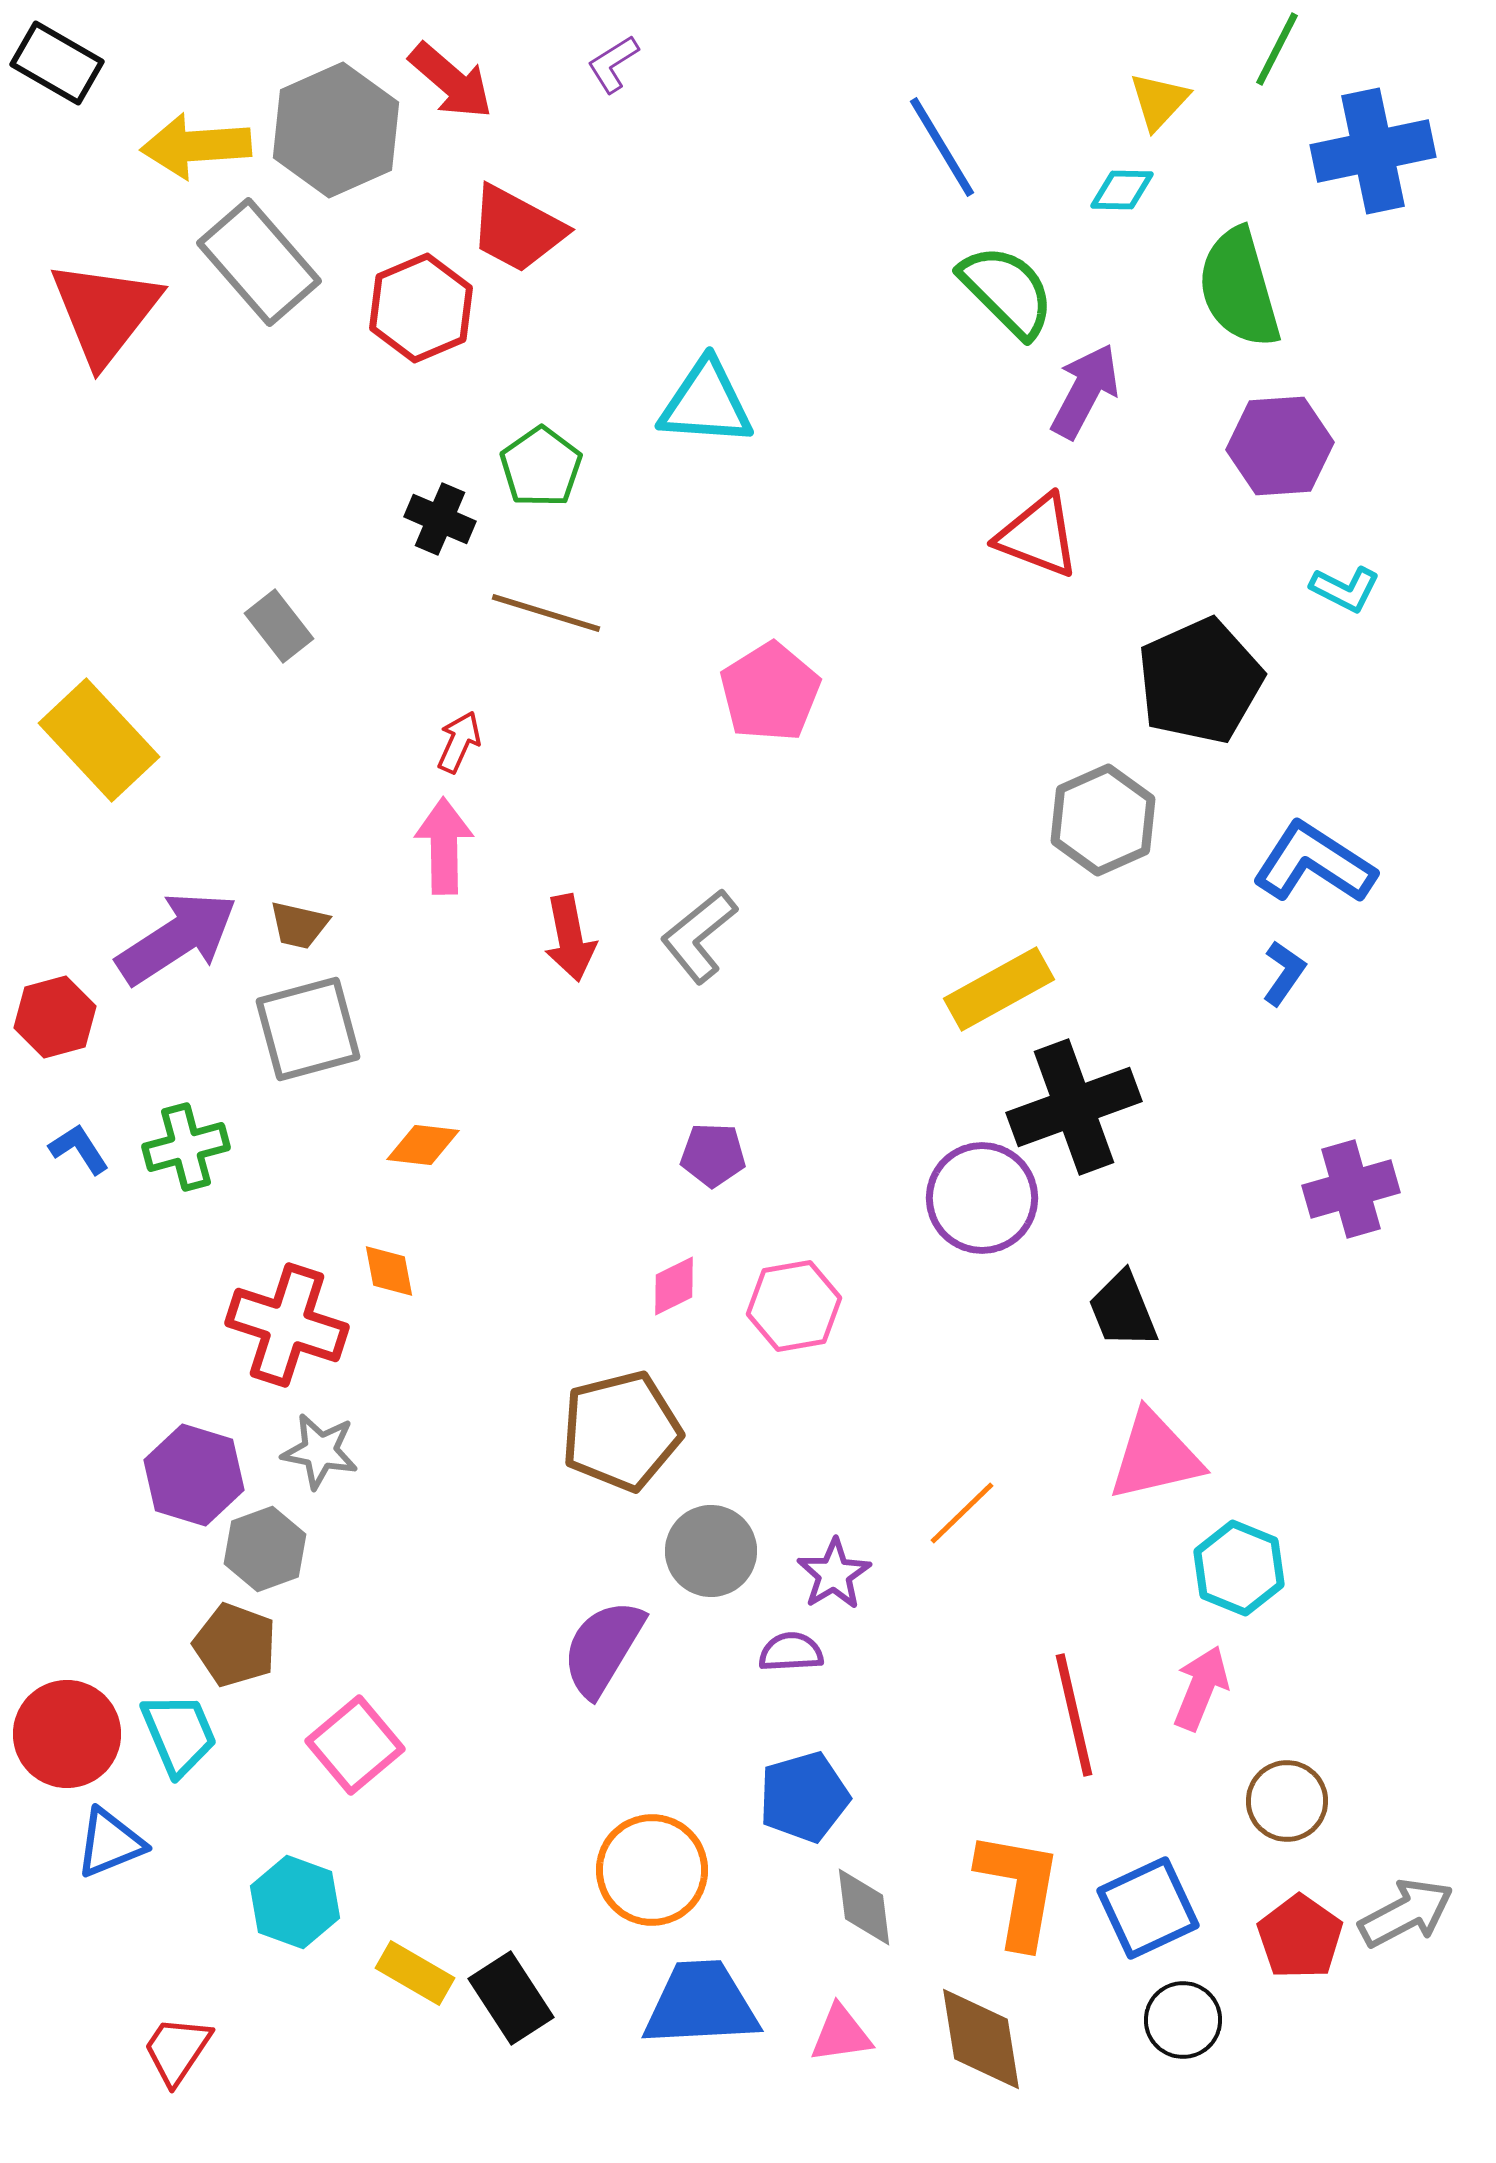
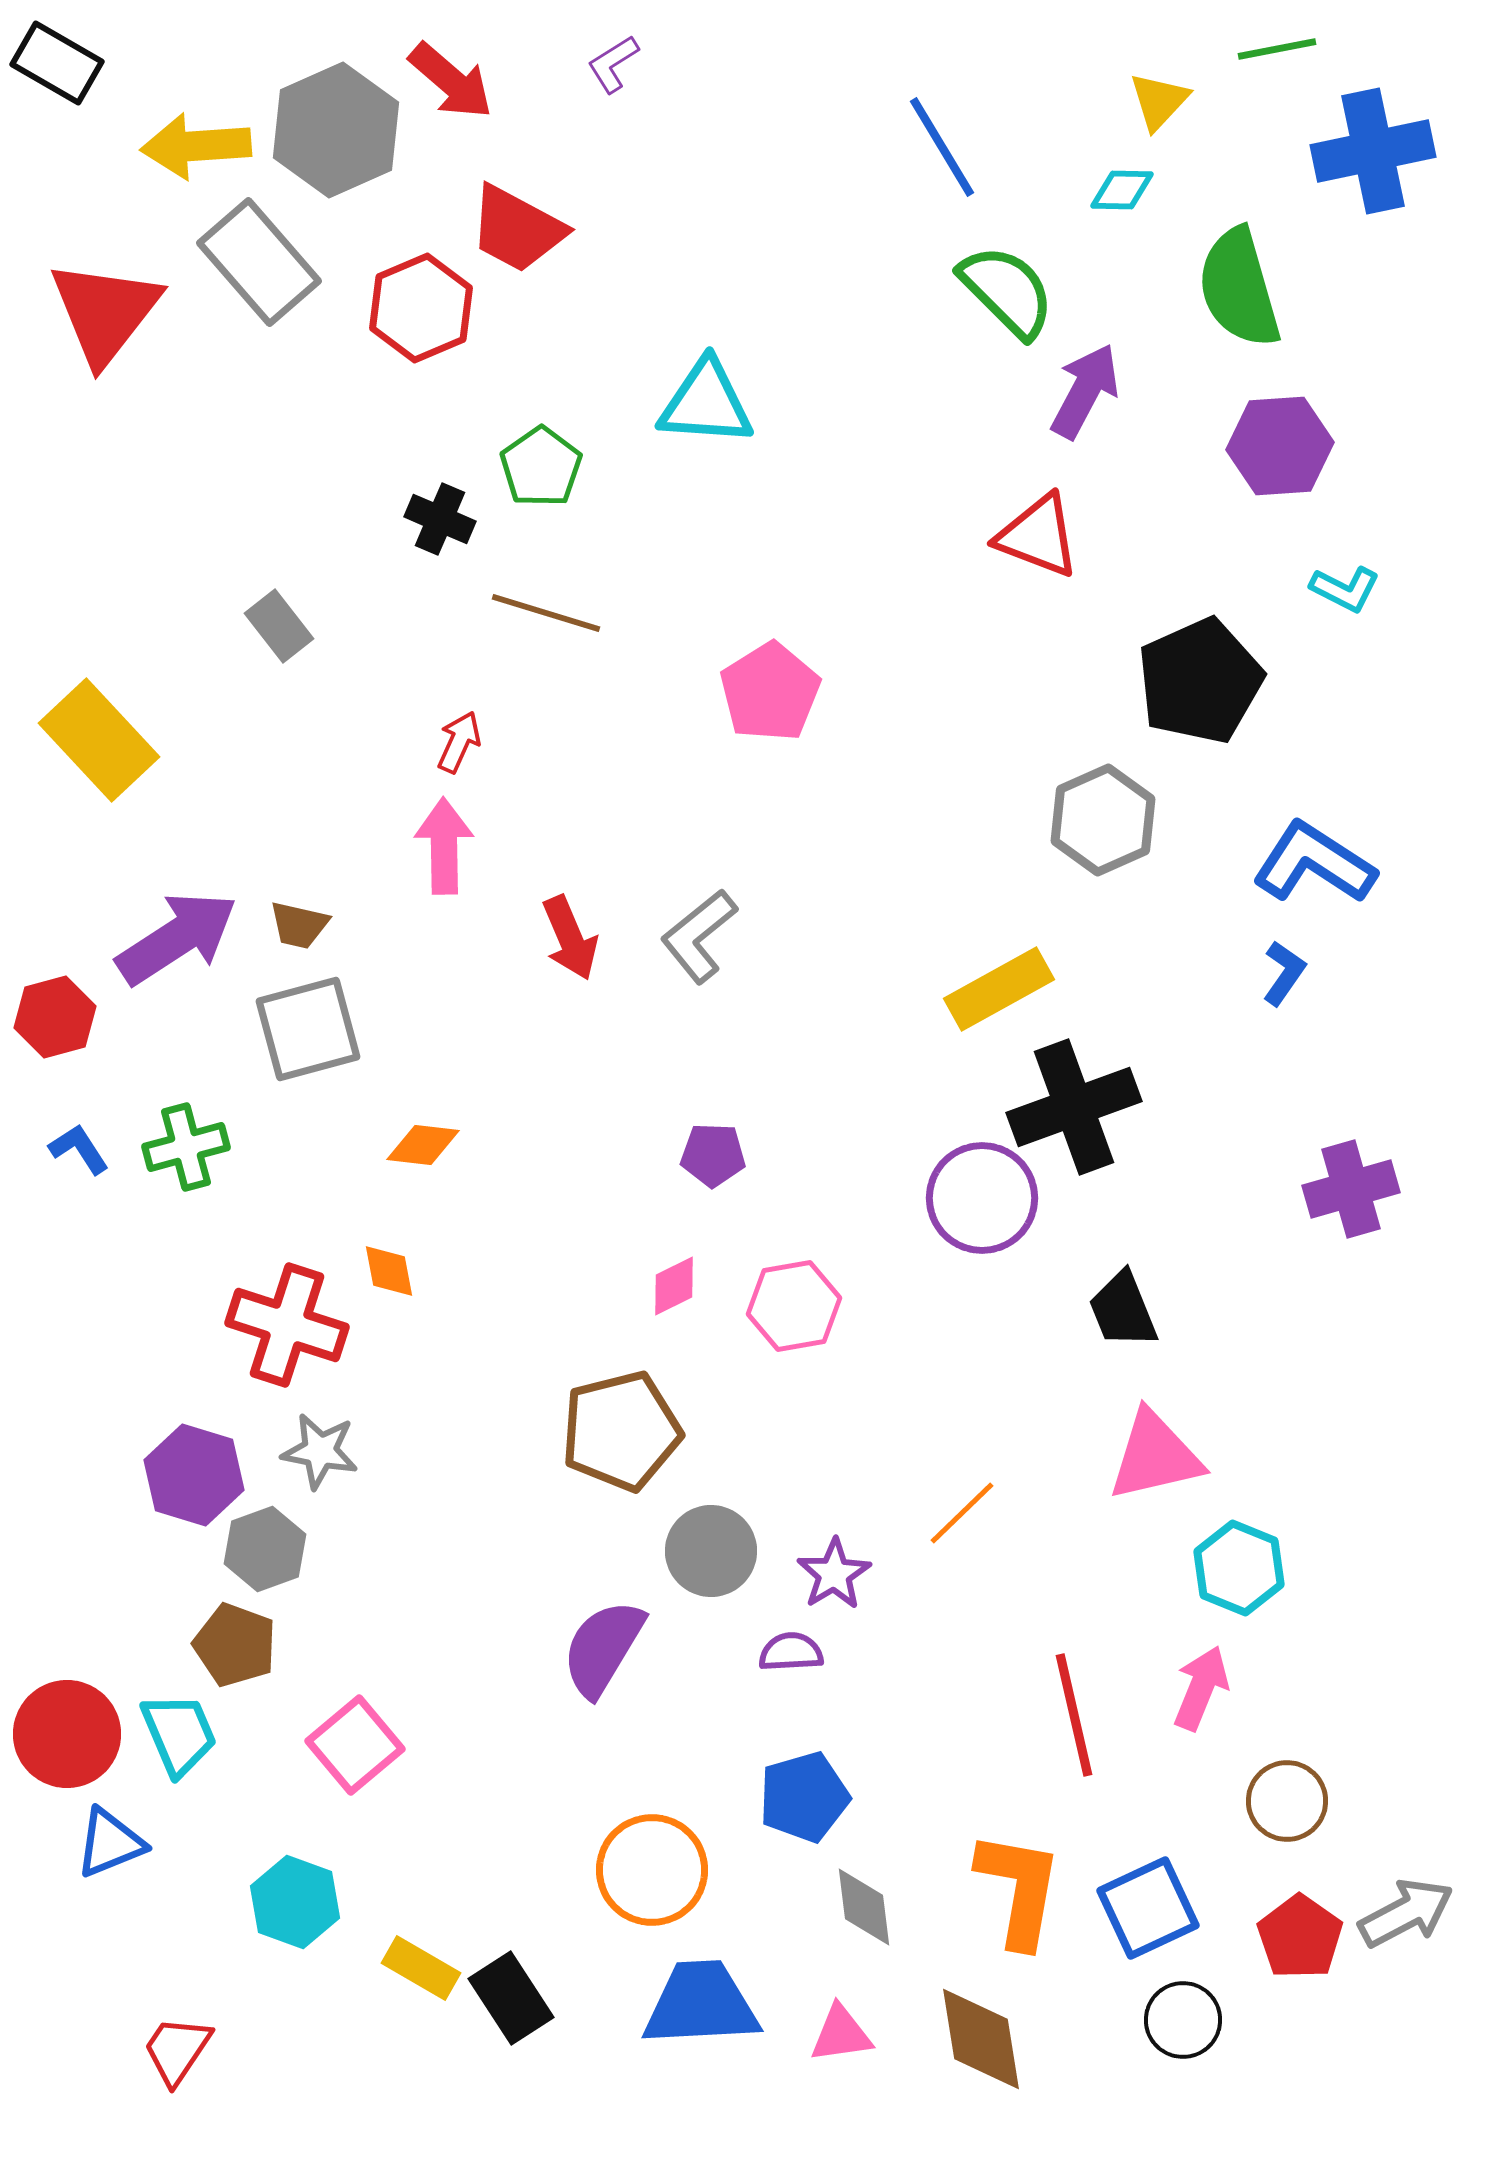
green line at (1277, 49): rotated 52 degrees clockwise
red arrow at (570, 938): rotated 12 degrees counterclockwise
yellow rectangle at (415, 1973): moved 6 px right, 5 px up
